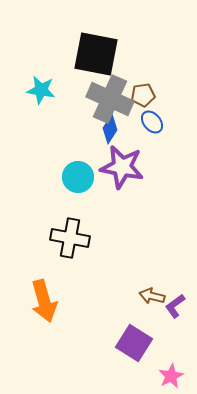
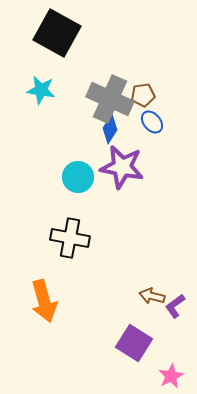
black square: moved 39 px left, 21 px up; rotated 18 degrees clockwise
